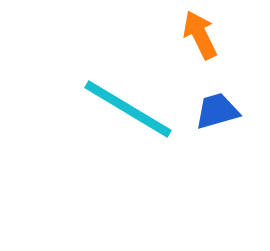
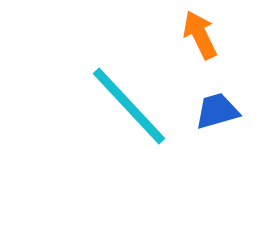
cyan line: moved 1 px right, 3 px up; rotated 16 degrees clockwise
